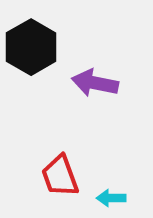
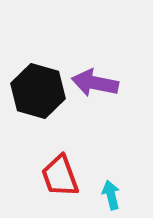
black hexagon: moved 7 px right, 44 px down; rotated 14 degrees counterclockwise
cyan arrow: moved 3 px up; rotated 76 degrees clockwise
